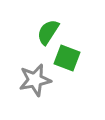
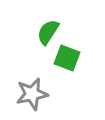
gray star: moved 3 px left, 14 px down
